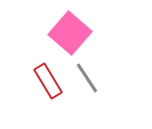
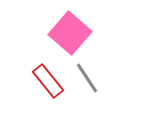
red rectangle: rotated 8 degrees counterclockwise
